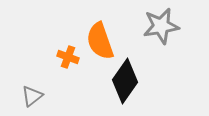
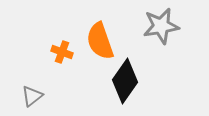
orange cross: moved 6 px left, 5 px up
